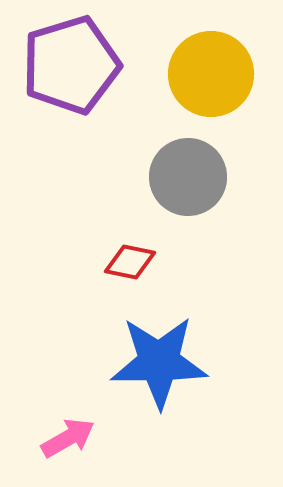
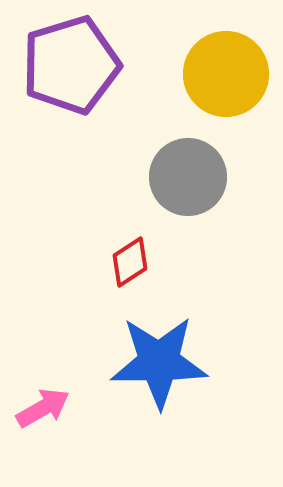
yellow circle: moved 15 px right
red diamond: rotated 45 degrees counterclockwise
pink arrow: moved 25 px left, 30 px up
